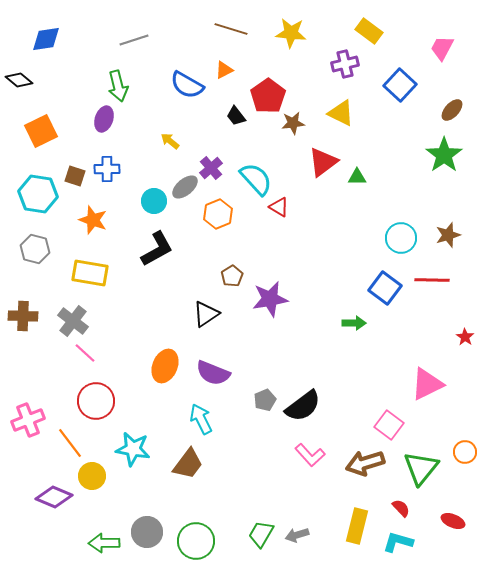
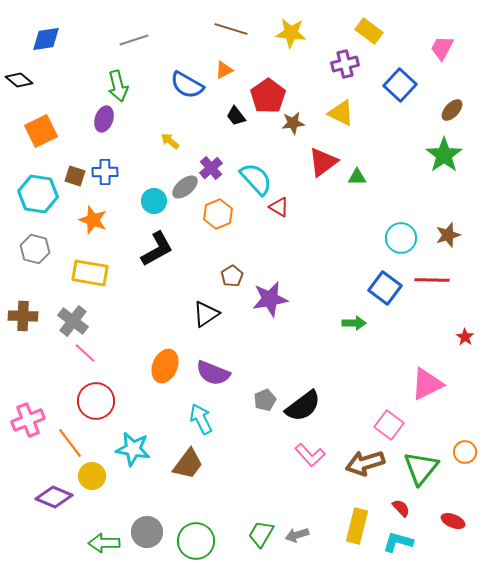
blue cross at (107, 169): moved 2 px left, 3 px down
